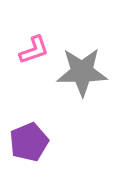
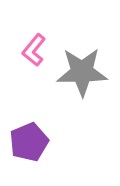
pink L-shape: rotated 148 degrees clockwise
